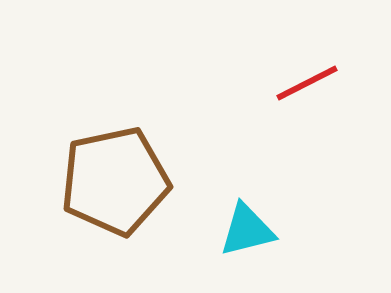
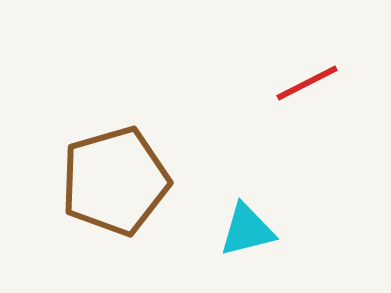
brown pentagon: rotated 4 degrees counterclockwise
